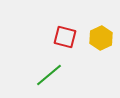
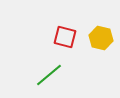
yellow hexagon: rotated 20 degrees counterclockwise
